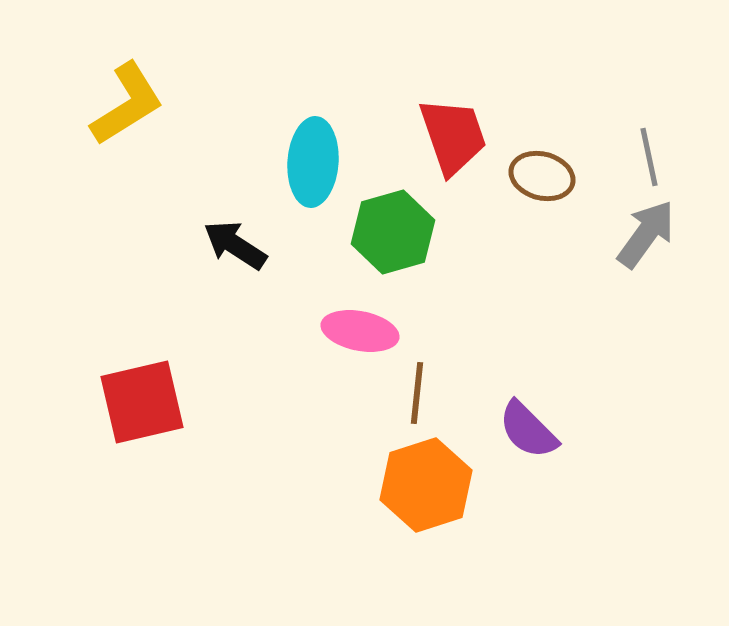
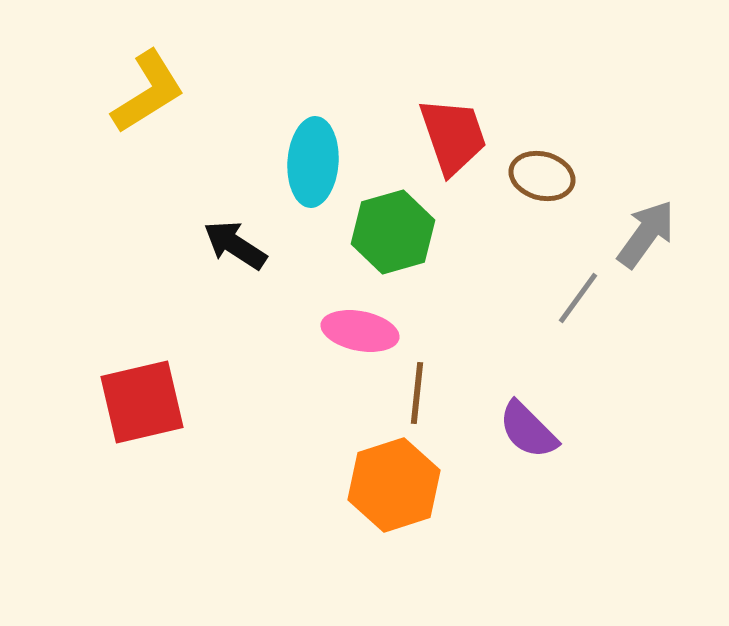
yellow L-shape: moved 21 px right, 12 px up
gray line: moved 71 px left, 141 px down; rotated 48 degrees clockwise
orange hexagon: moved 32 px left
